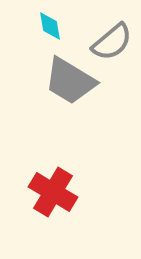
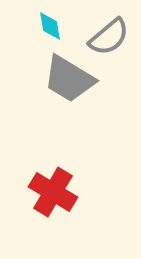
gray semicircle: moved 3 px left, 5 px up
gray trapezoid: moved 1 px left, 2 px up
